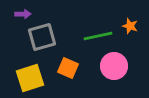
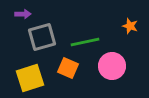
green line: moved 13 px left, 6 px down
pink circle: moved 2 px left
